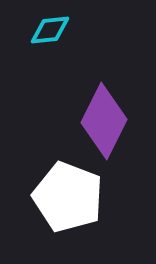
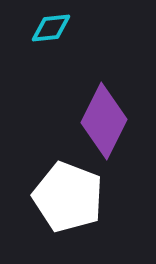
cyan diamond: moved 1 px right, 2 px up
